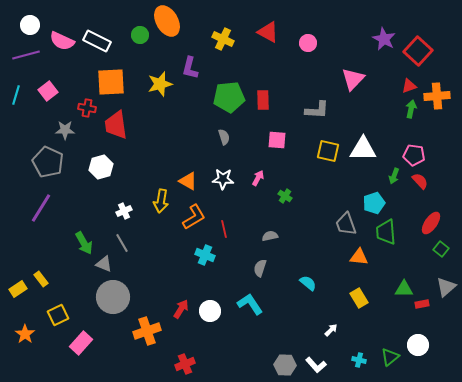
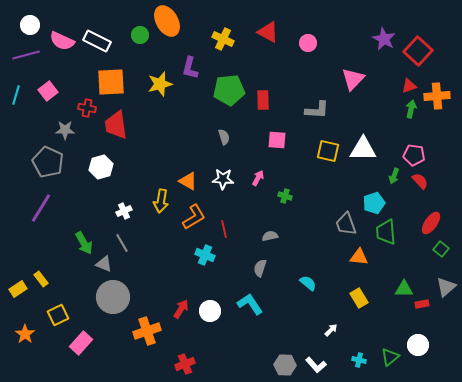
green pentagon at (229, 97): moved 7 px up
green cross at (285, 196): rotated 16 degrees counterclockwise
